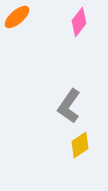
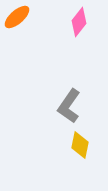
yellow diamond: rotated 44 degrees counterclockwise
